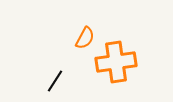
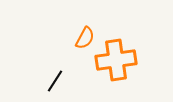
orange cross: moved 2 px up
